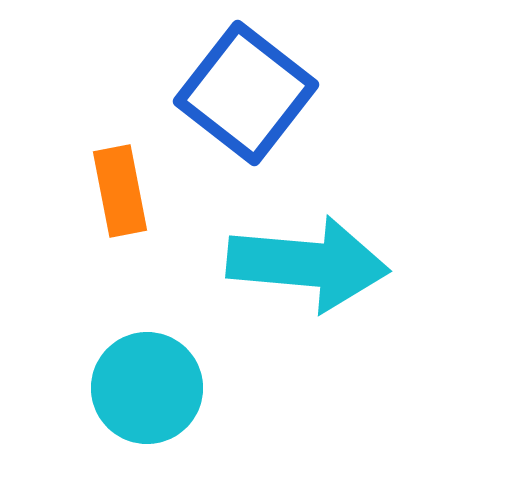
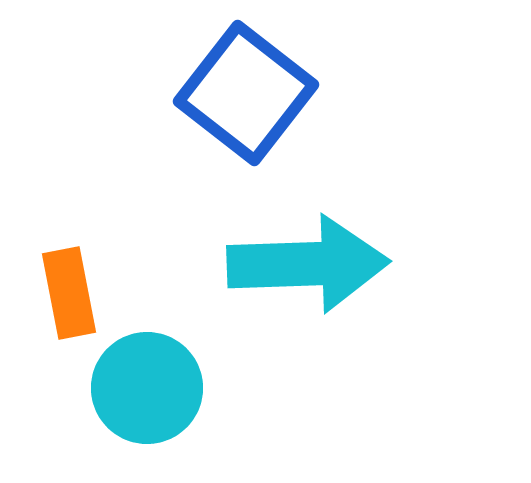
orange rectangle: moved 51 px left, 102 px down
cyan arrow: rotated 7 degrees counterclockwise
